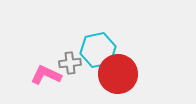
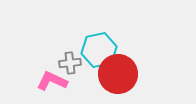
cyan hexagon: moved 1 px right
pink L-shape: moved 6 px right, 6 px down
